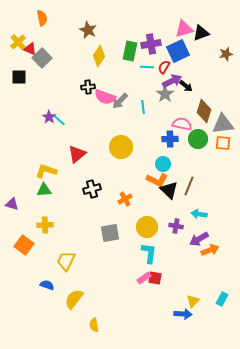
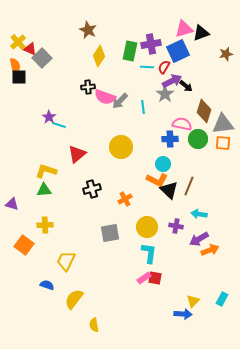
orange semicircle at (42, 18): moved 27 px left, 48 px down
cyan line at (59, 120): moved 5 px down; rotated 24 degrees counterclockwise
